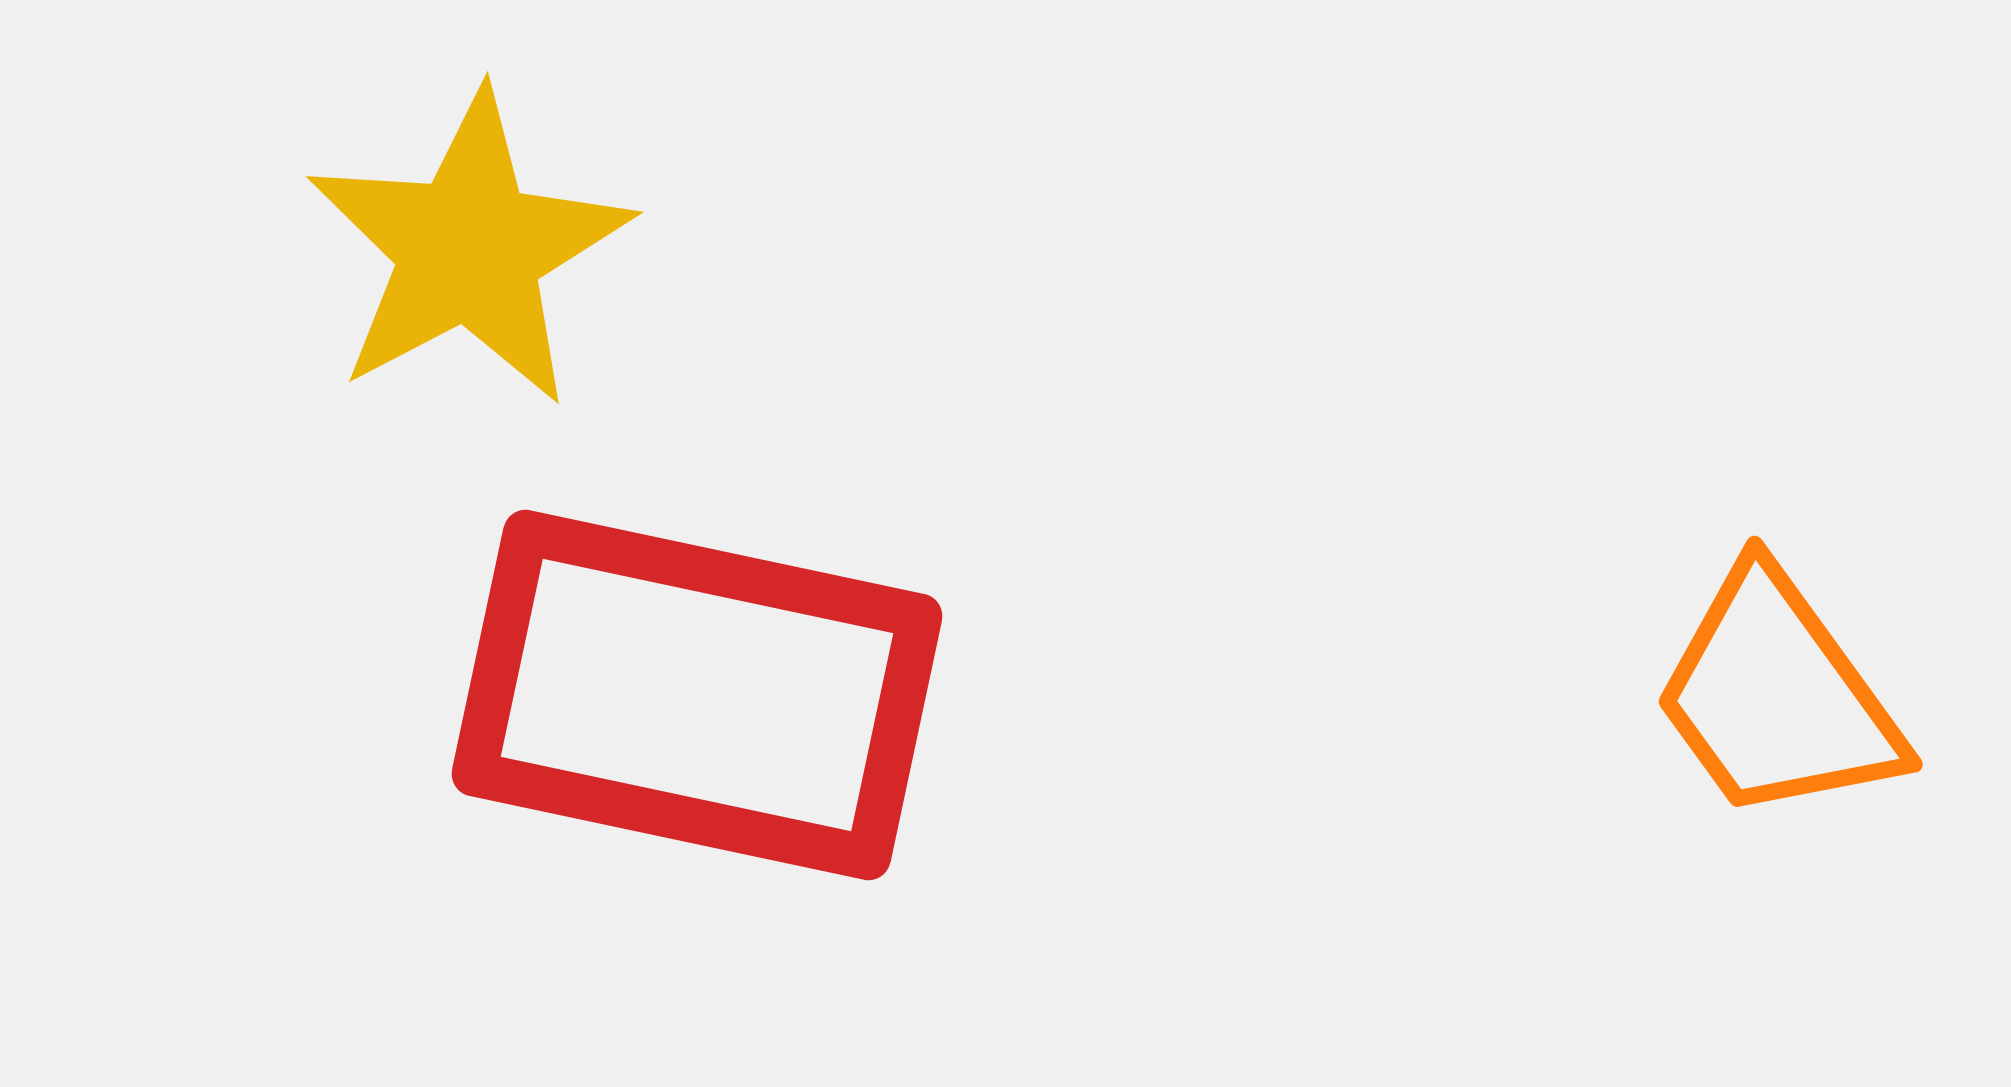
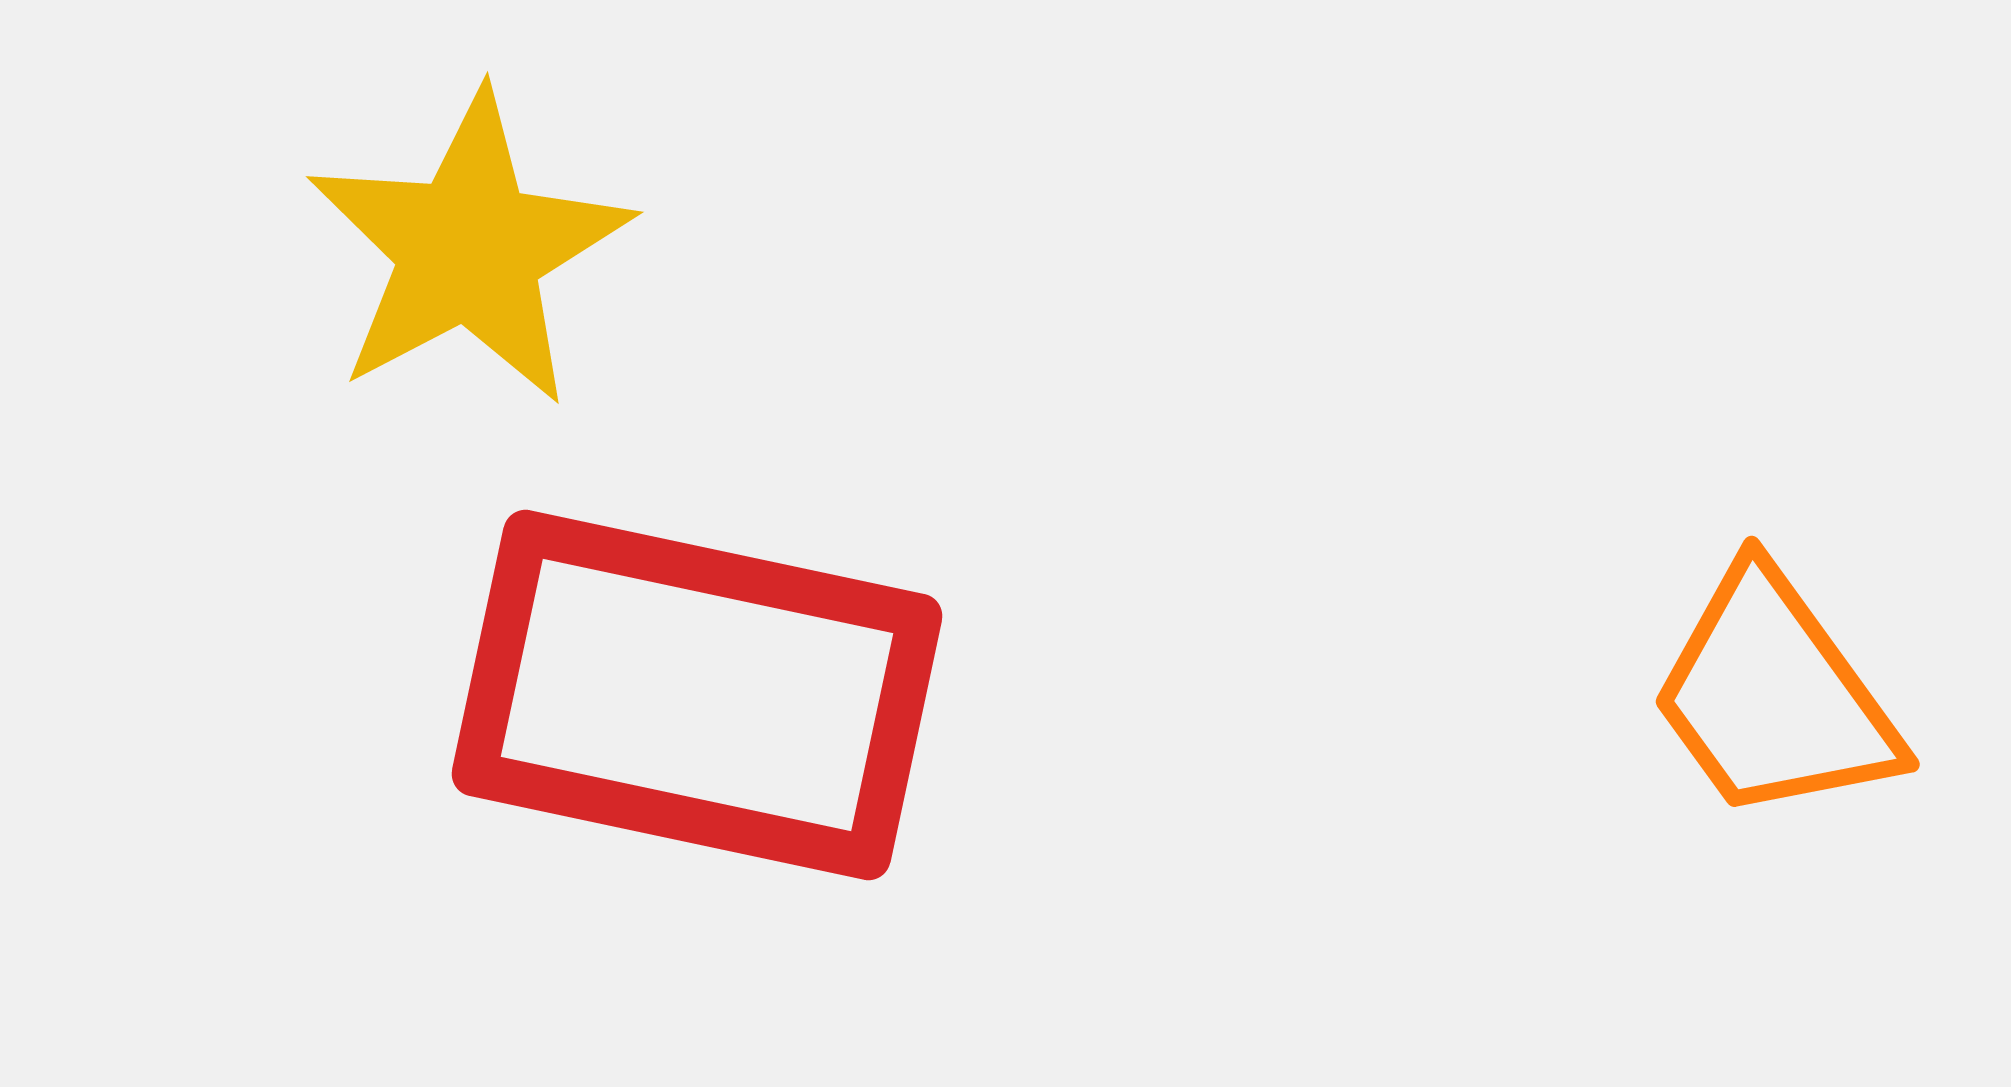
orange trapezoid: moved 3 px left
